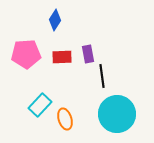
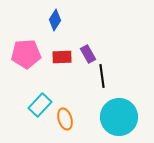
purple rectangle: rotated 18 degrees counterclockwise
cyan circle: moved 2 px right, 3 px down
